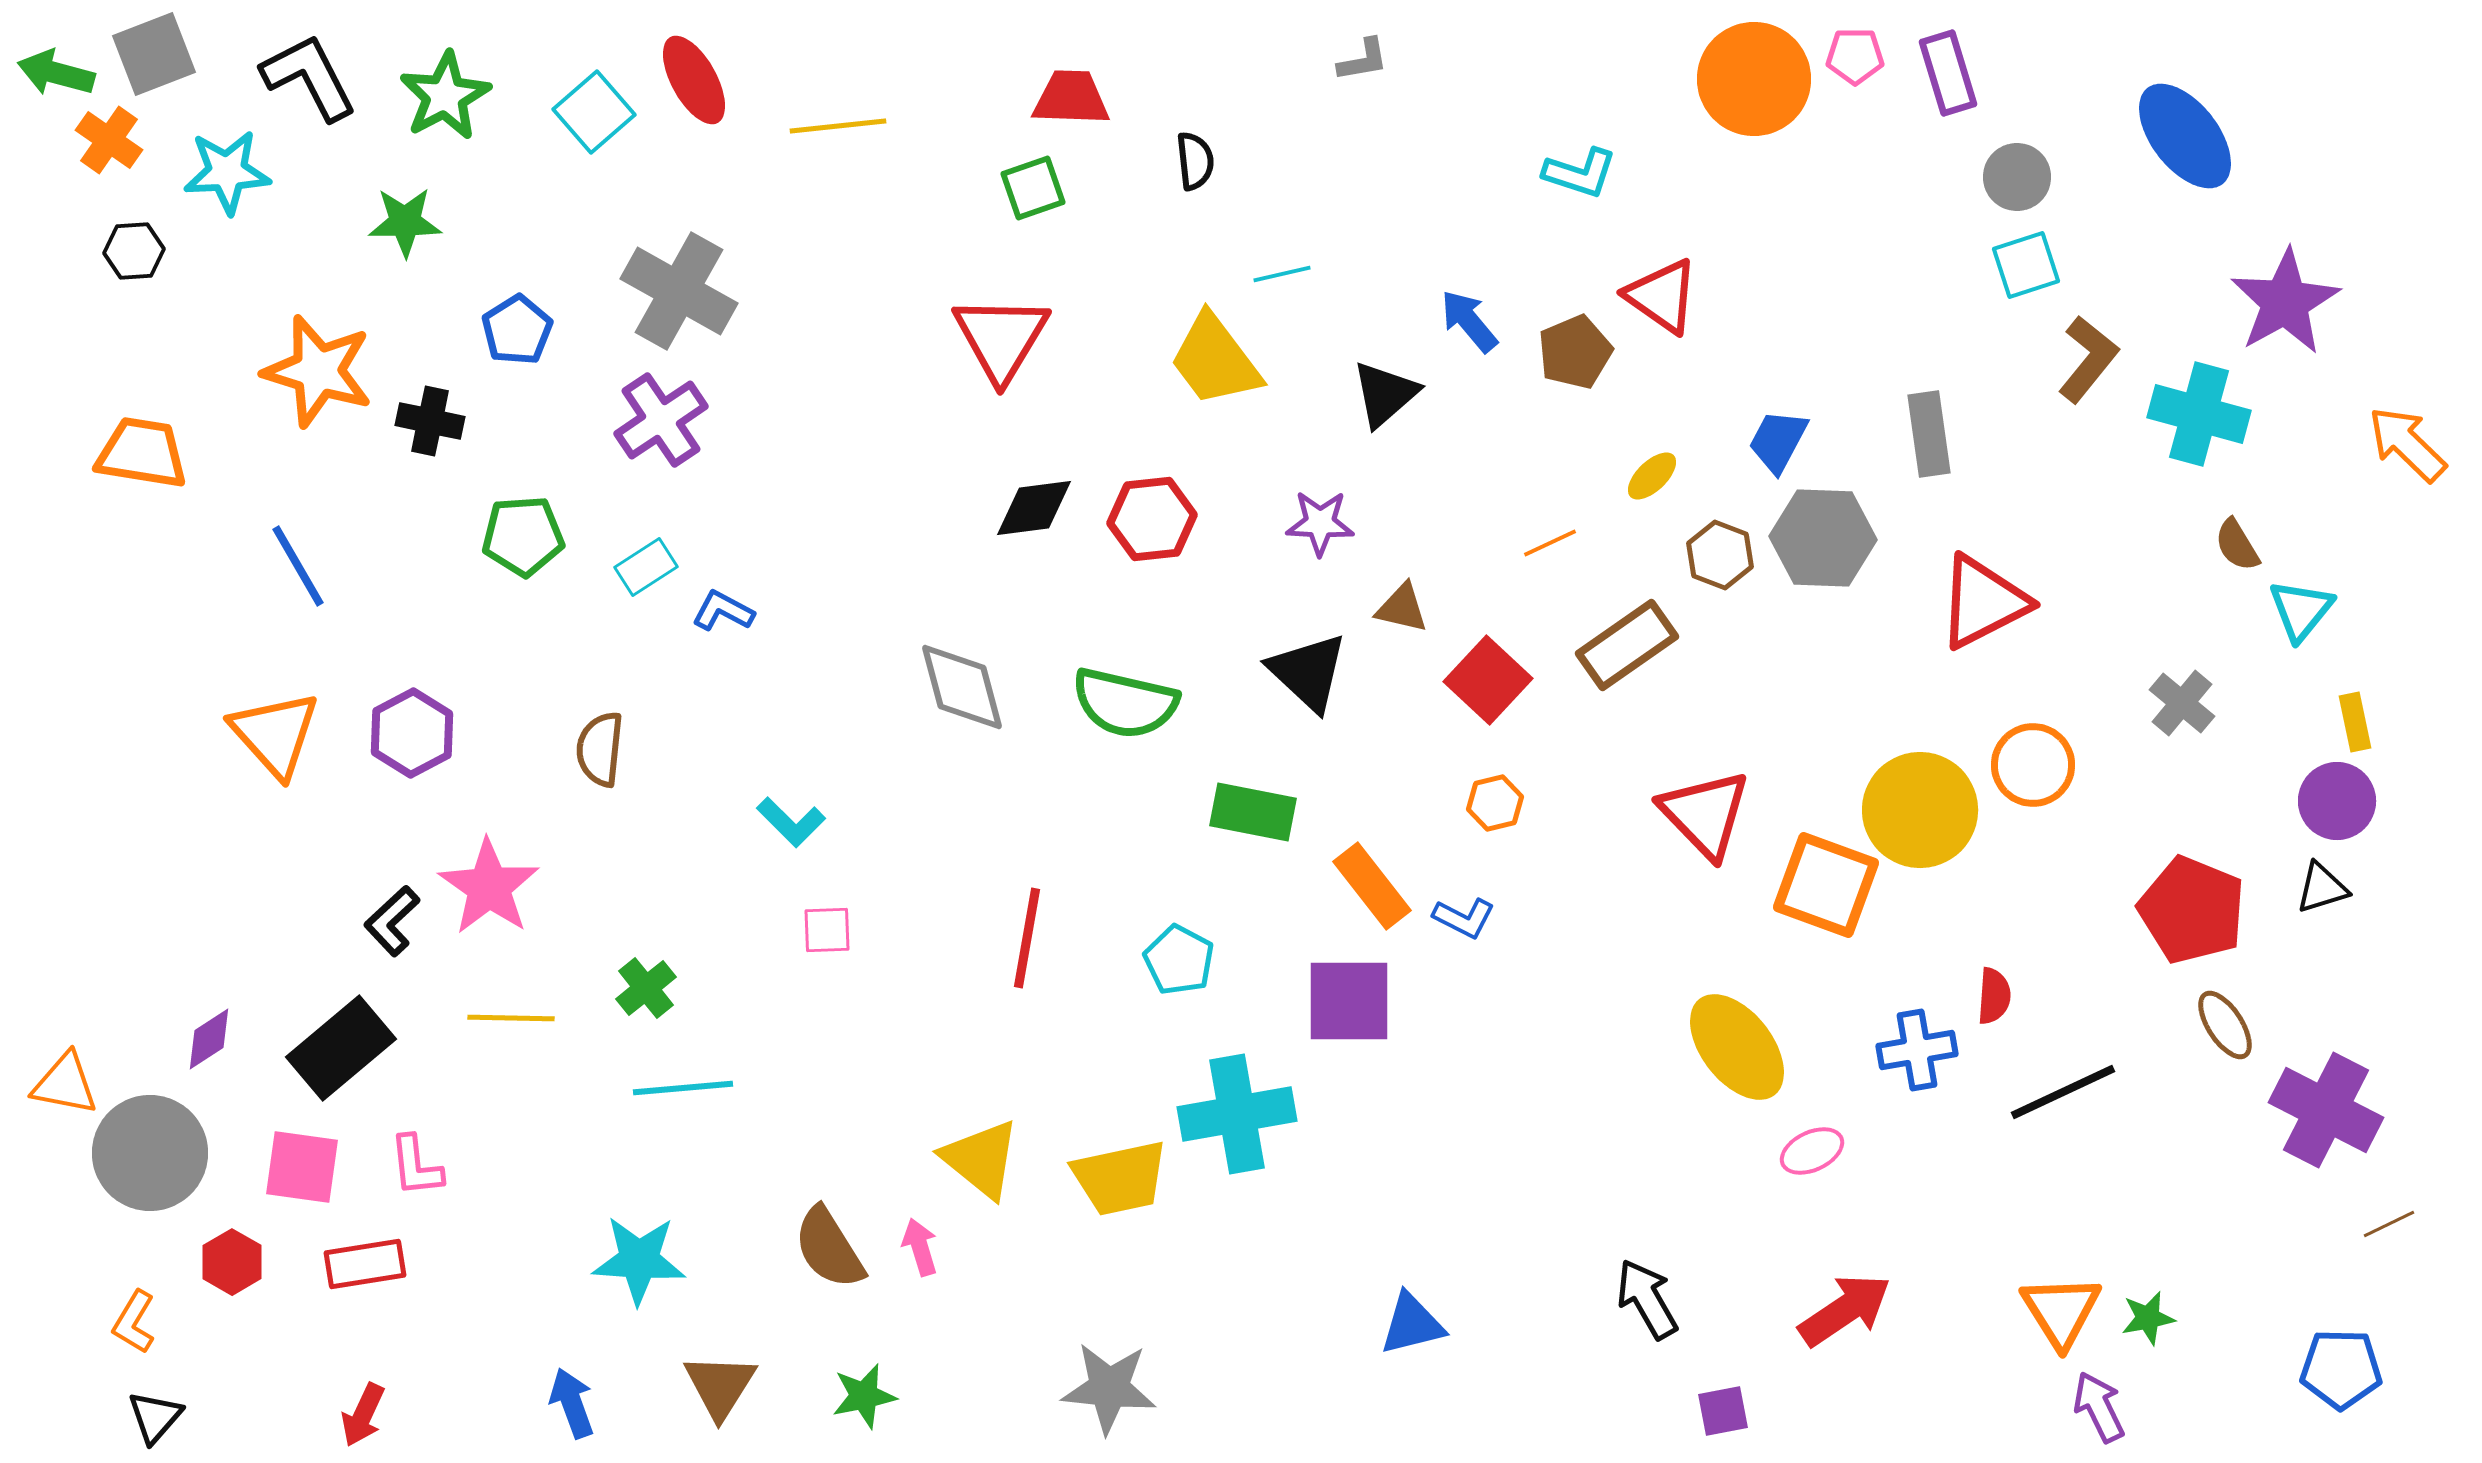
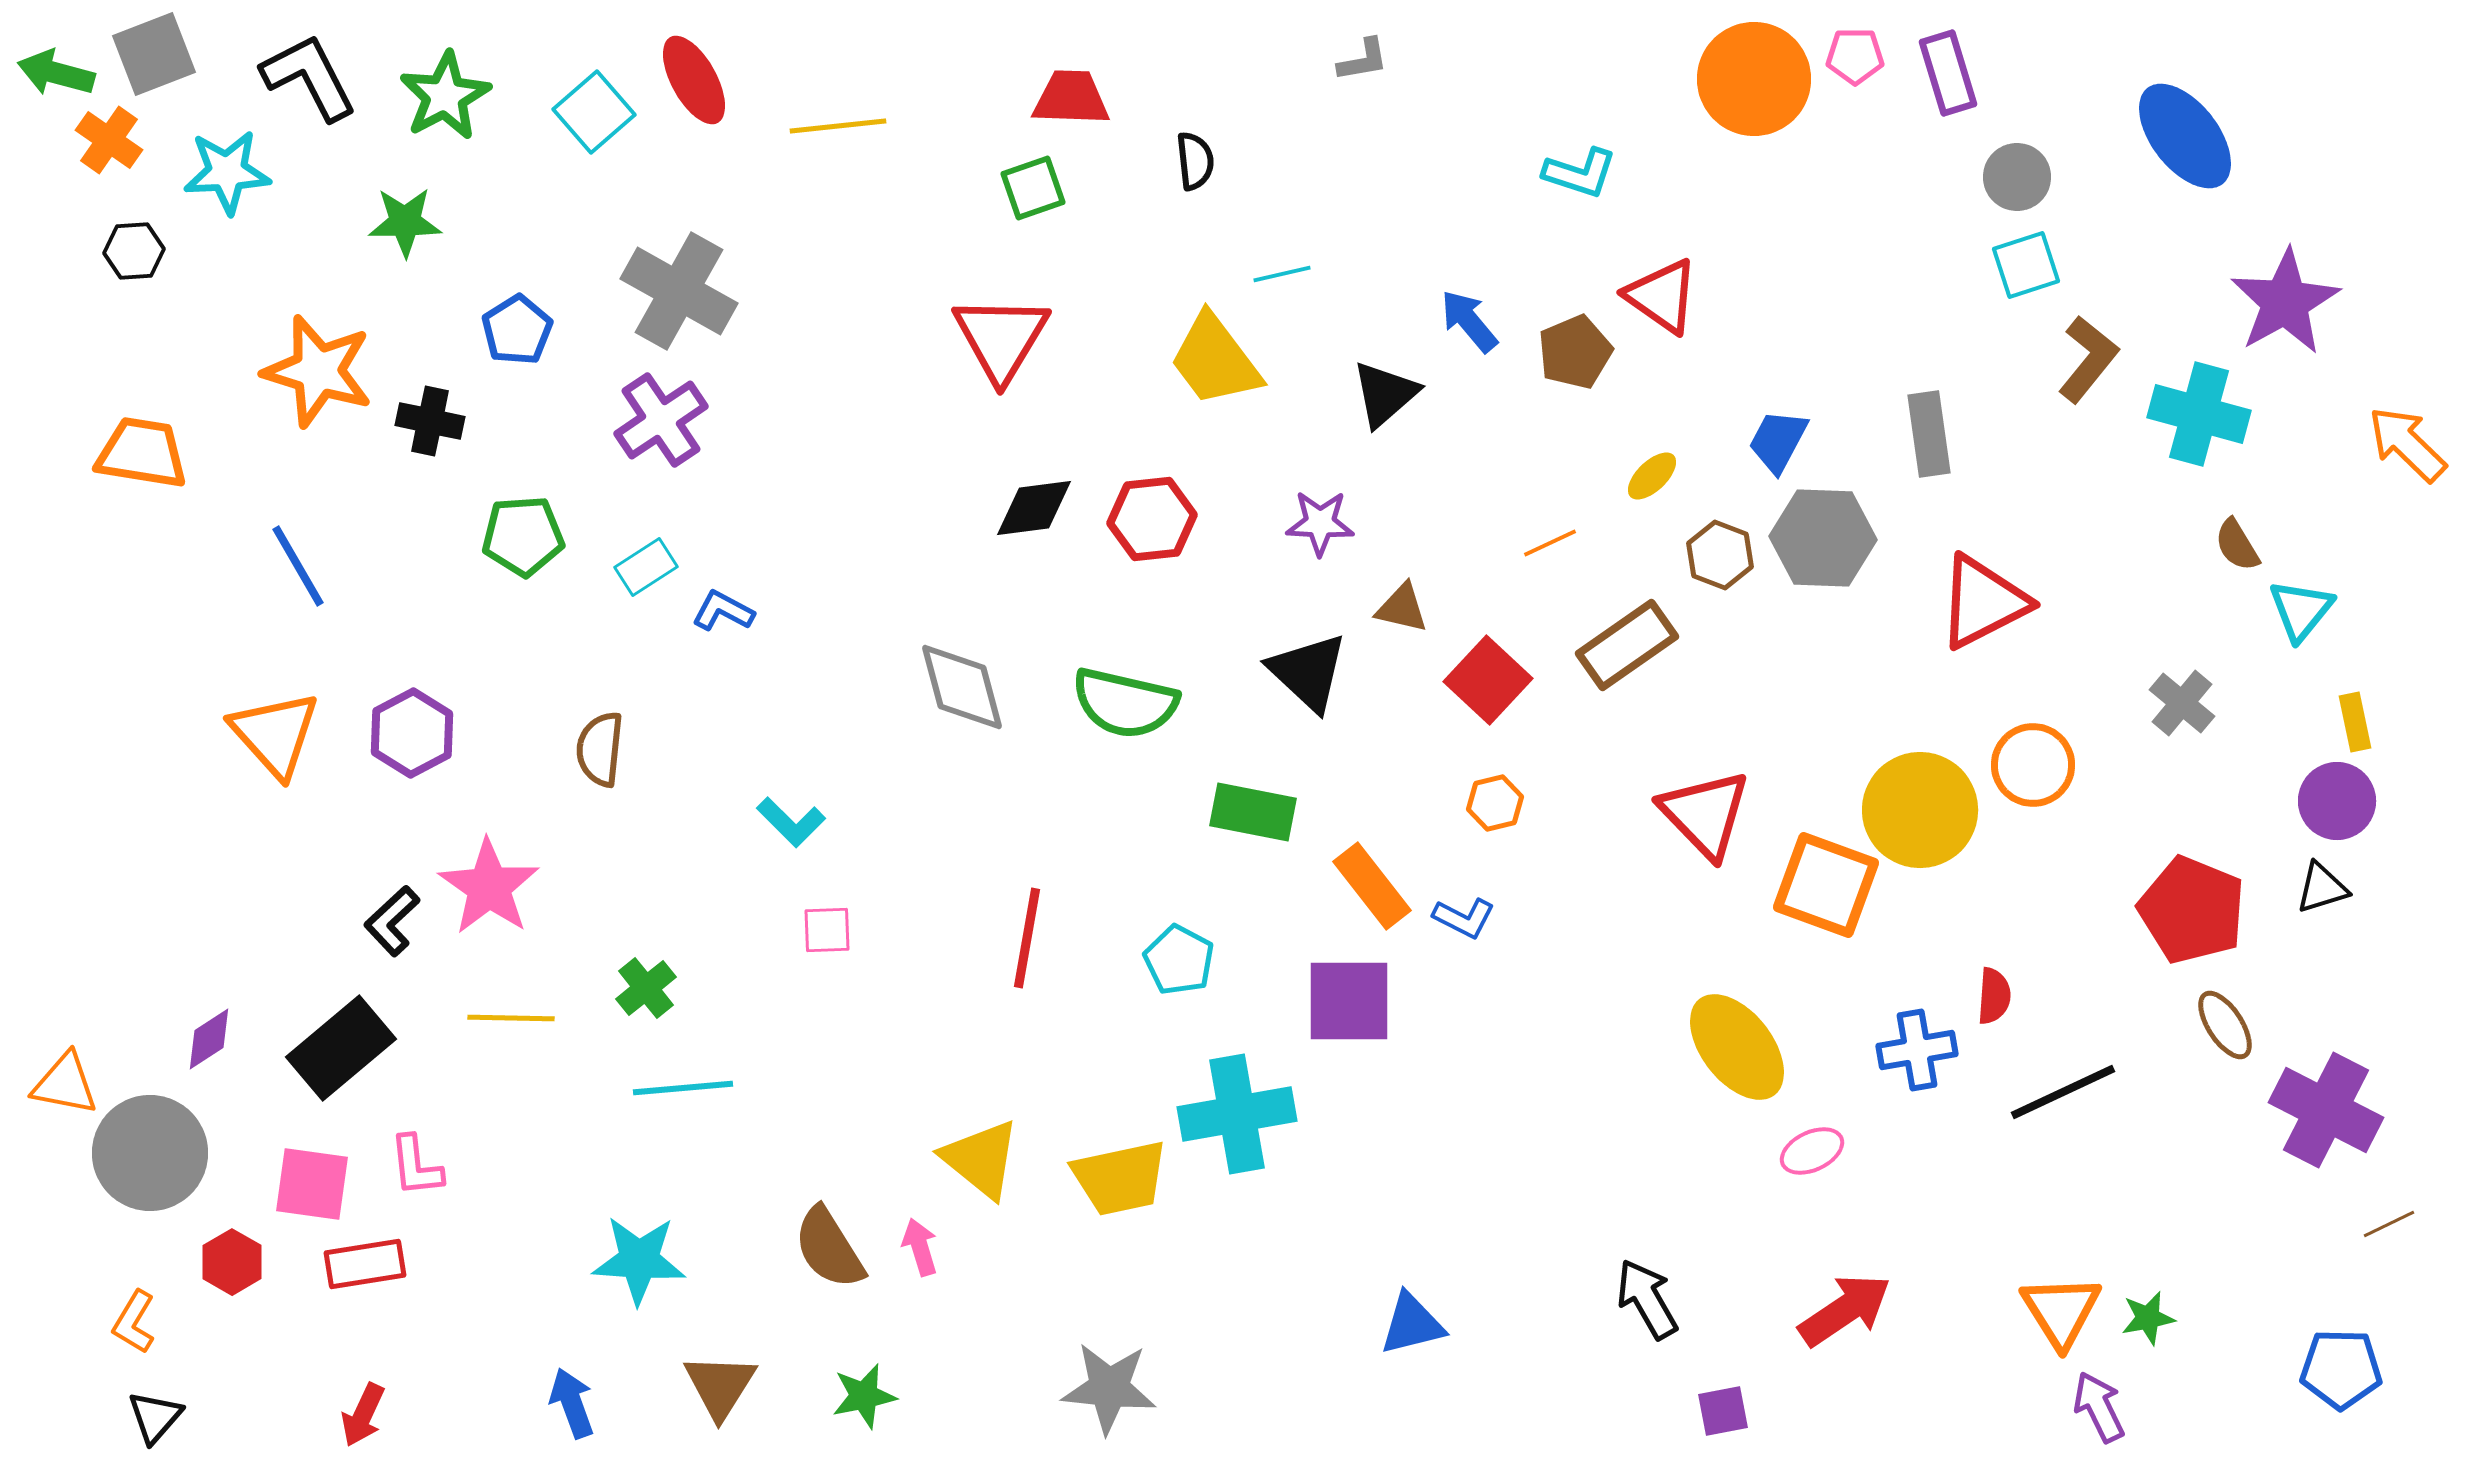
pink square at (302, 1167): moved 10 px right, 17 px down
